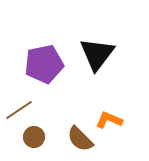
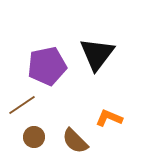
purple pentagon: moved 3 px right, 2 px down
brown line: moved 3 px right, 5 px up
orange L-shape: moved 2 px up
brown semicircle: moved 5 px left, 2 px down
